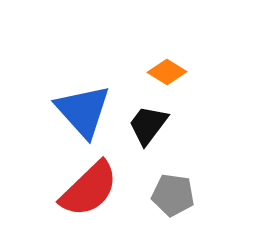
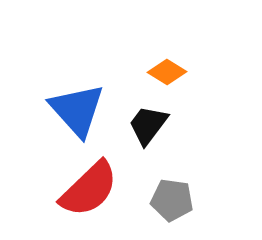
blue triangle: moved 6 px left, 1 px up
gray pentagon: moved 1 px left, 5 px down
